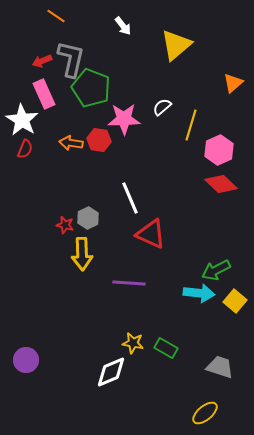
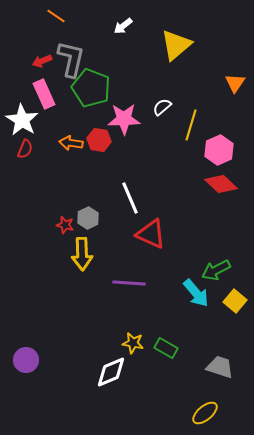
white arrow: rotated 90 degrees clockwise
orange triangle: moved 2 px right; rotated 15 degrees counterclockwise
cyan arrow: moved 3 px left; rotated 44 degrees clockwise
